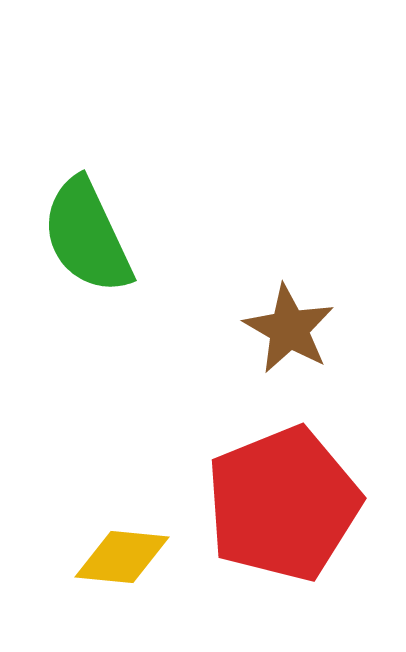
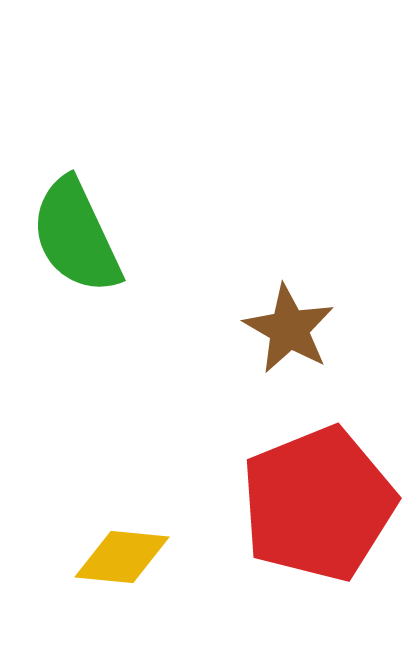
green semicircle: moved 11 px left
red pentagon: moved 35 px right
